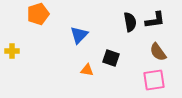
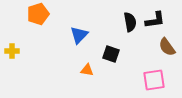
brown semicircle: moved 9 px right, 5 px up
black square: moved 4 px up
